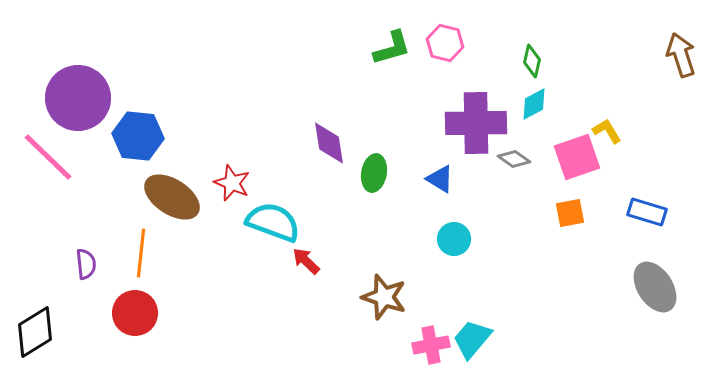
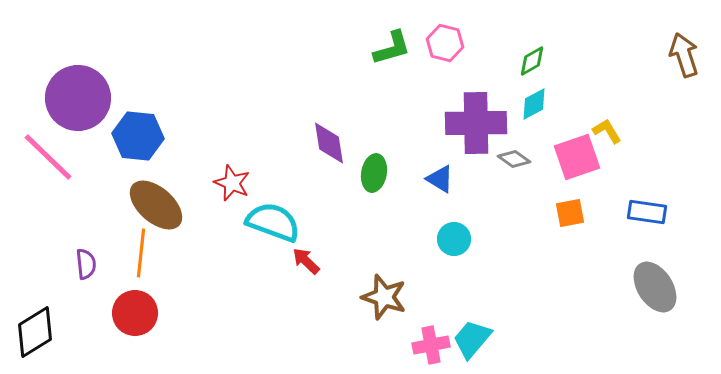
brown arrow: moved 3 px right
green diamond: rotated 48 degrees clockwise
brown ellipse: moved 16 px left, 8 px down; rotated 8 degrees clockwise
blue rectangle: rotated 9 degrees counterclockwise
